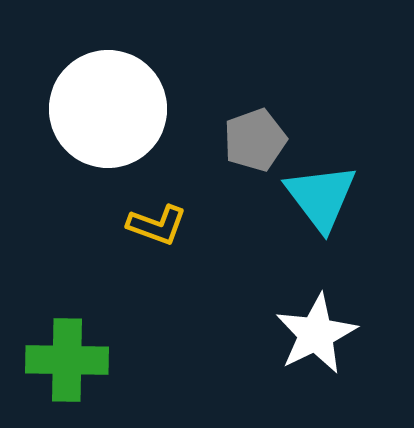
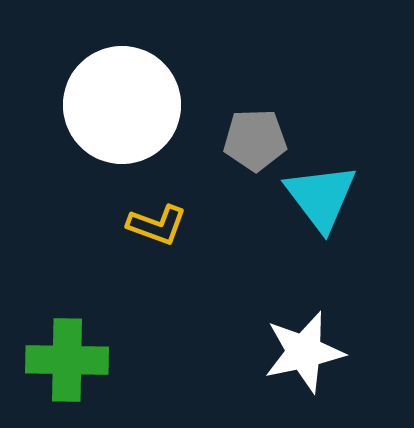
white circle: moved 14 px right, 4 px up
gray pentagon: rotated 18 degrees clockwise
white star: moved 12 px left, 18 px down; rotated 14 degrees clockwise
